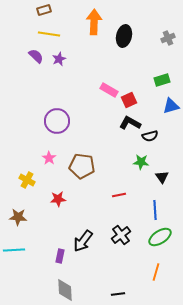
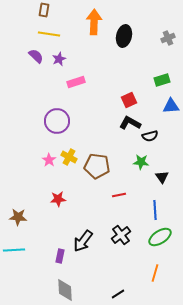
brown rectangle: rotated 64 degrees counterclockwise
pink rectangle: moved 33 px left, 8 px up; rotated 48 degrees counterclockwise
blue triangle: rotated 12 degrees clockwise
pink star: moved 2 px down
brown pentagon: moved 15 px right
yellow cross: moved 42 px right, 23 px up
orange line: moved 1 px left, 1 px down
black line: rotated 24 degrees counterclockwise
